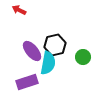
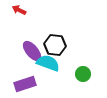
black hexagon: rotated 20 degrees clockwise
green circle: moved 17 px down
cyan semicircle: rotated 80 degrees counterclockwise
purple rectangle: moved 2 px left, 2 px down
